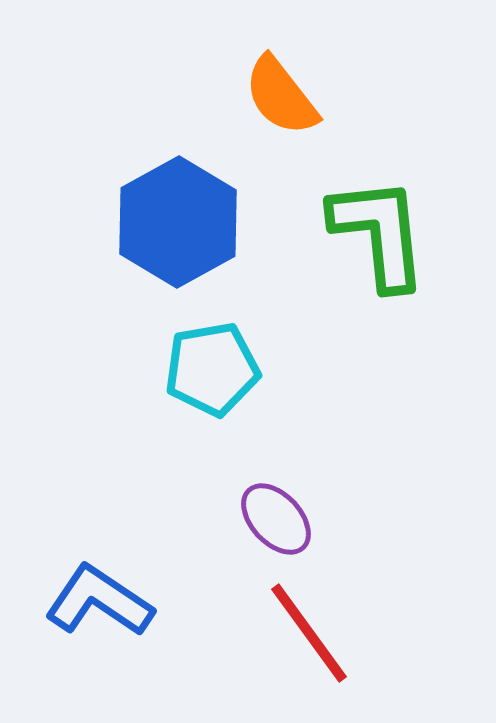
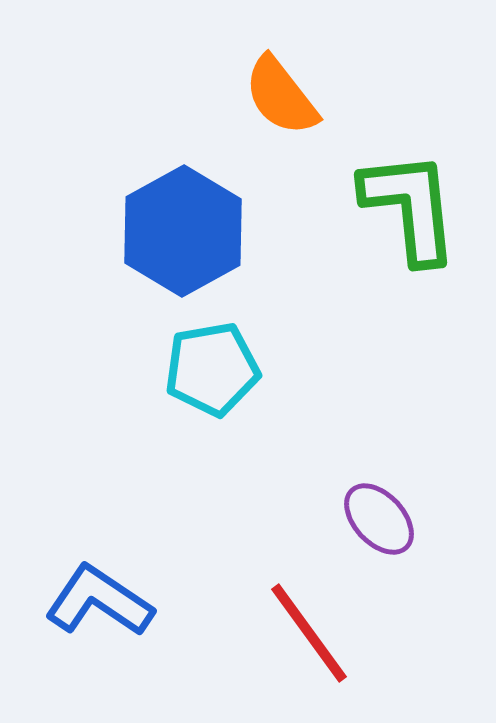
blue hexagon: moved 5 px right, 9 px down
green L-shape: moved 31 px right, 26 px up
purple ellipse: moved 103 px right
